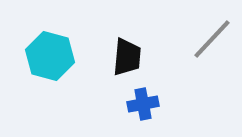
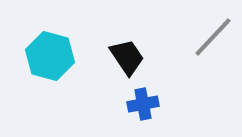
gray line: moved 1 px right, 2 px up
black trapezoid: rotated 39 degrees counterclockwise
